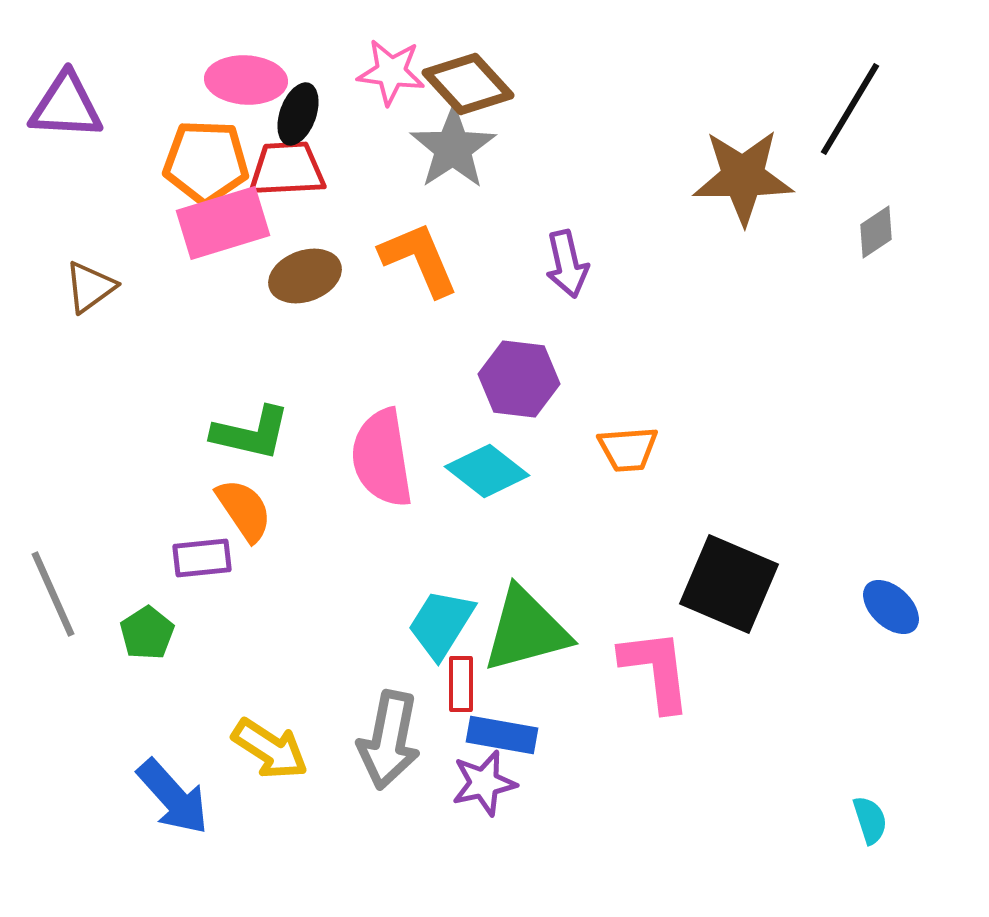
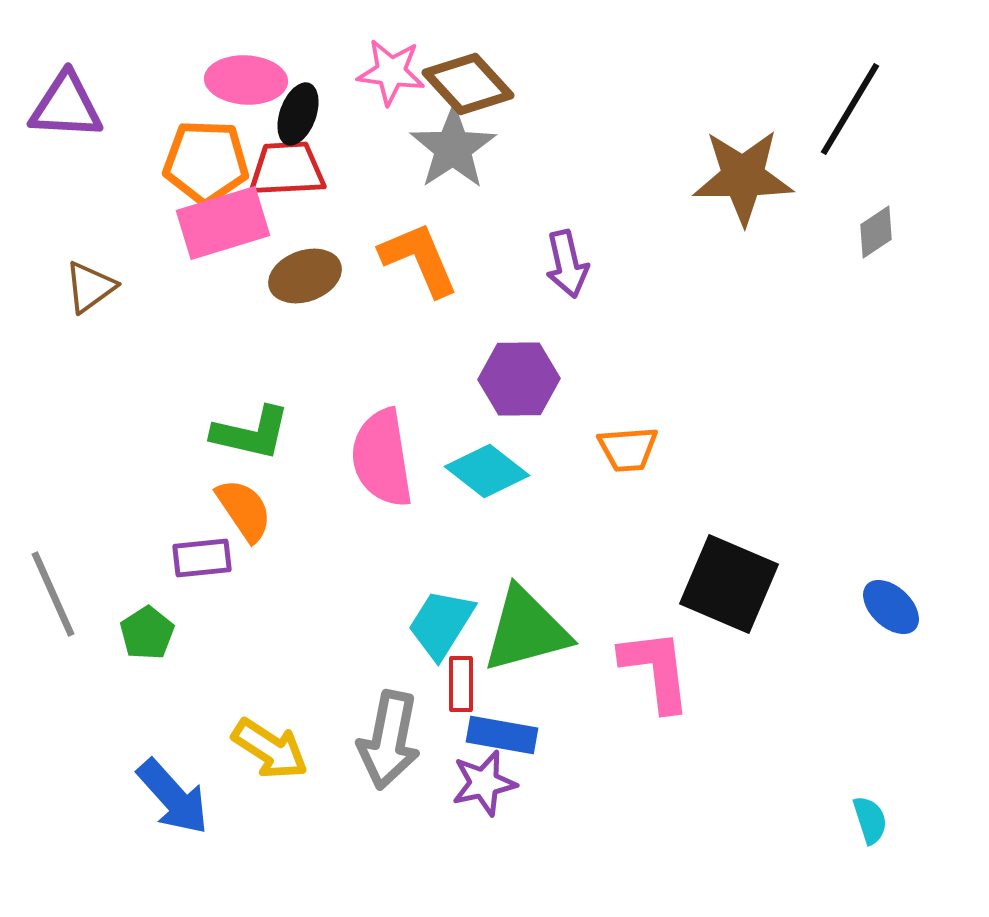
purple hexagon: rotated 8 degrees counterclockwise
